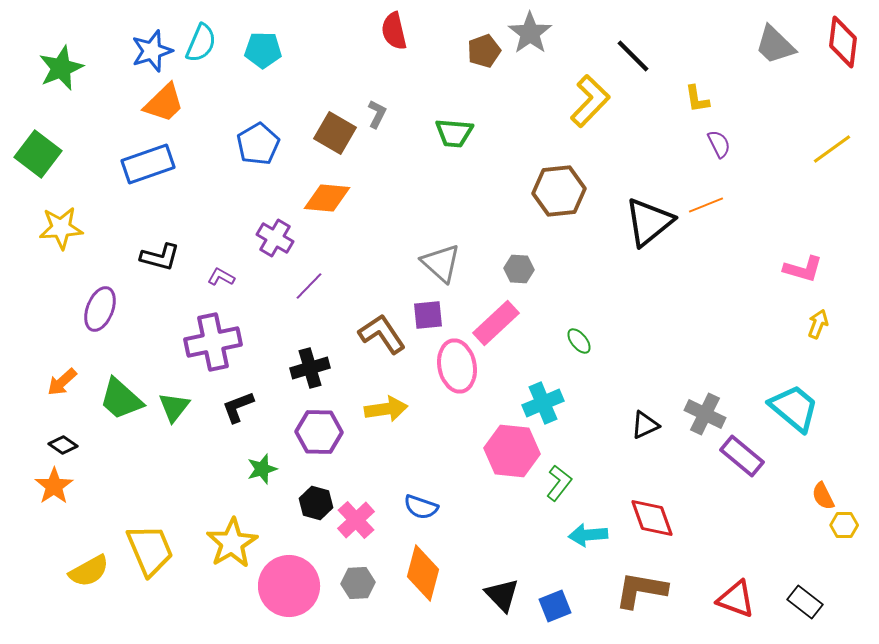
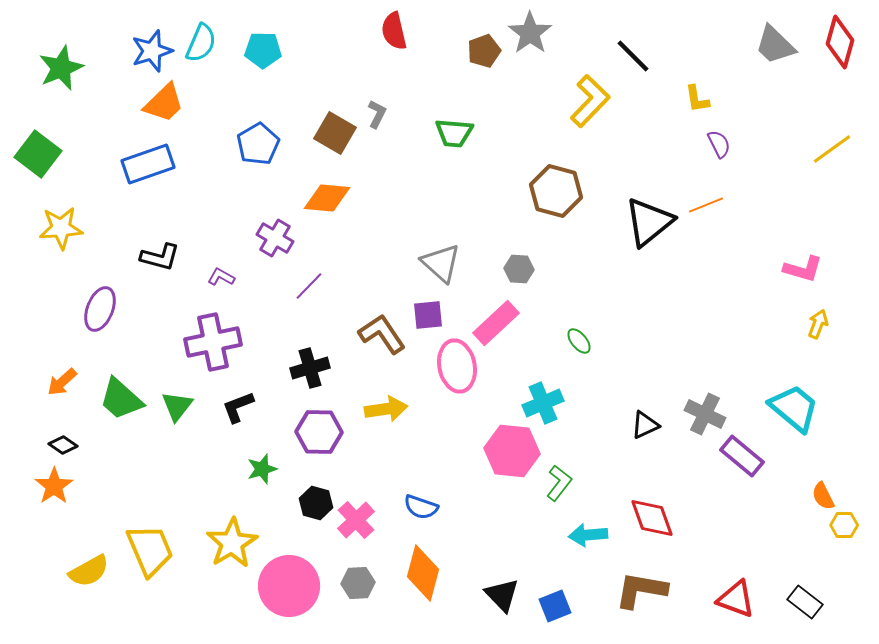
red diamond at (843, 42): moved 3 px left; rotated 9 degrees clockwise
brown hexagon at (559, 191): moved 3 px left; rotated 21 degrees clockwise
green triangle at (174, 407): moved 3 px right, 1 px up
